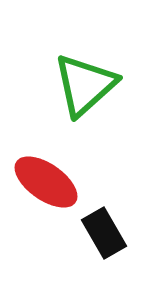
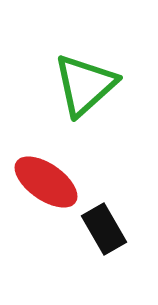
black rectangle: moved 4 px up
